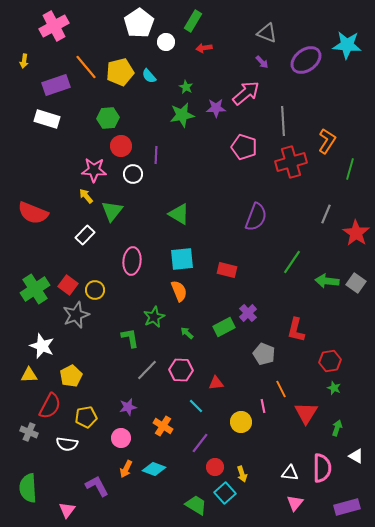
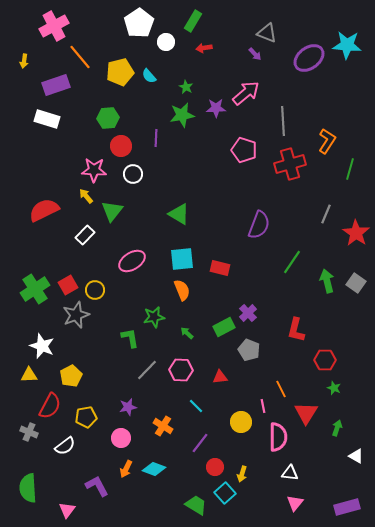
purple ellipse at (306, 60): moved 3 px right, 2 px up
purple arrow at (262, 62): moved 7 px left, 8 px up
orange line at (86, 67): moved 6 px left, 10 px up
pink pentagon at (244, 147): moved 3 px down
purple line at (156, 155): moved 17 px up
red cross at (291, 162): moved 1 px left, 2 px down
red semicircle at (33, 213): moved 11 px right, 3 px up; rotated 132 degrees clockwise
purple semicircle at (256, 217): moved 3 px right, 8 px down
pink ellipse at (132, 261): rotated 52 degrees clockwise
red rectangle at (227, 270): moved 7 px left, 2 px up
green arrow at (327, 281): rotated 70 degrees clockwise
red square at (68, 285): rotated 24 degrees clockwise
orange semicircle at (179, 291): moved 3 px right, 1 px up
green star at (154, 317): rotated 15 degrees clockwise
gray pentagon at (264, 354): moved 15 px left, 4 px up
red hexagon at (330, 361): moved 5 px left, 1 px up; rotated 10 degrees clockwise
red triangle at (216, 383): moved 4 px right, 6 px up
white semicircle at (67, 444): moved 2 px left, 2 px down; rotated 45 degrees counterclockwise
pink semicircle at (322, 468): moved 44 px left, 31 px up
yellow arrow at (242, 474): rotated 35 degrees clockwise
